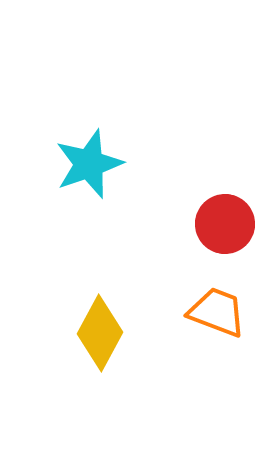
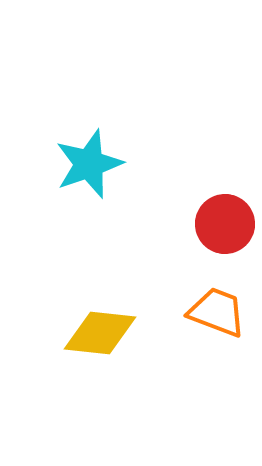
yellow diamond: rotated 68 degrees clockwise
